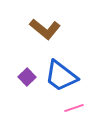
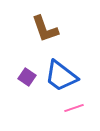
brown L-shape: rotated 32 degrees clockwise
purple square: rotated 12 degrees counterclockwise
